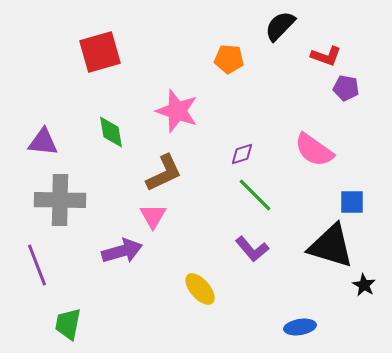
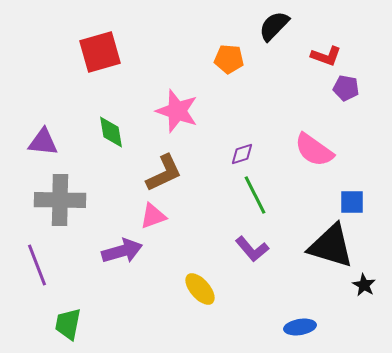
black semicircle: moved 6 px left
green line: rotated 18 degrees clockwise
pink triangle: rotated 40 degrees clockwise
